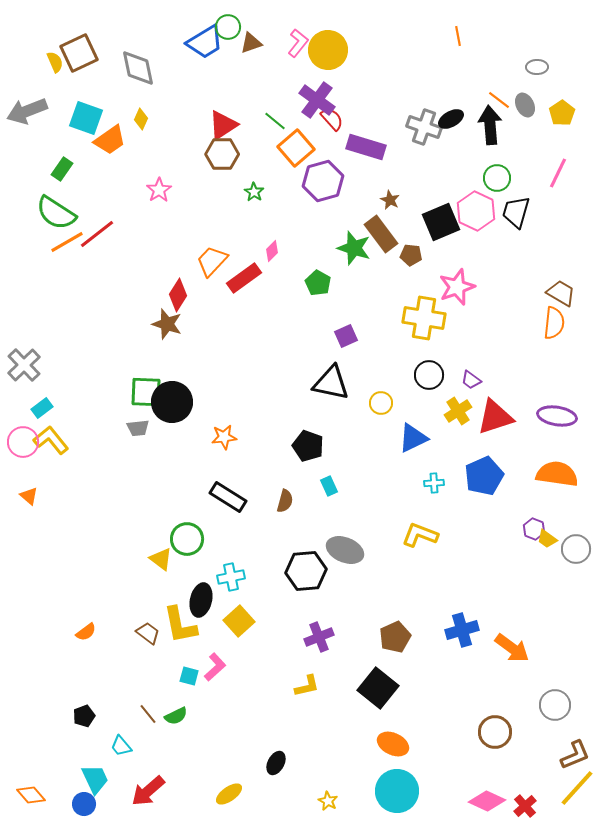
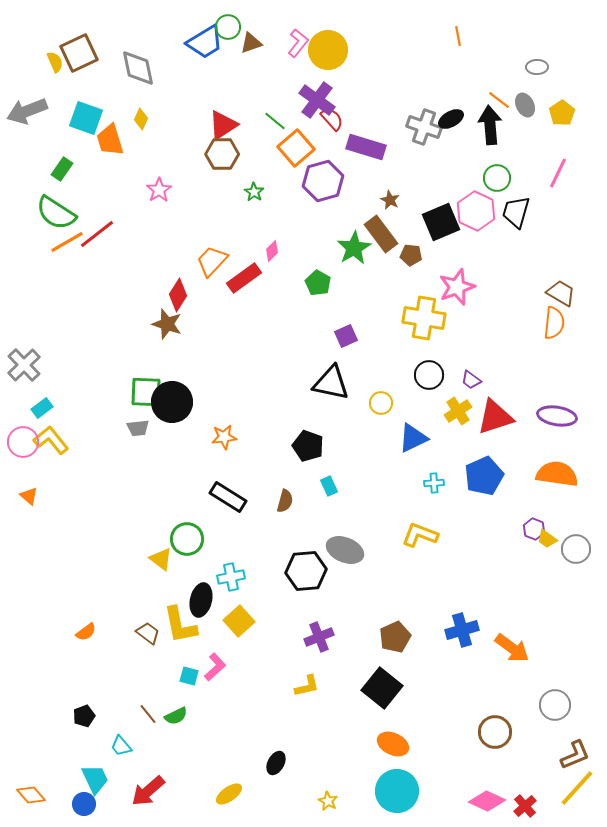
orange trapezoid at (110, 140): rotated 108 degrees clockwise
green star at (354, 248): rotated 24 degrees clockwise
black square at (378, 688): moved 4 px right
